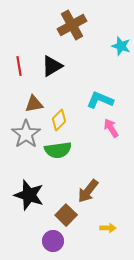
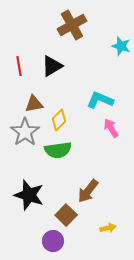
gray star: moved 1 px left, 2 px up
yellow arrow: rotated 14 degrees counterclockwise
